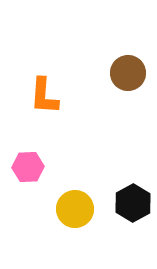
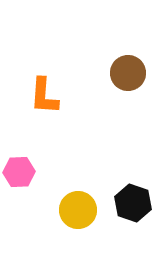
pink hexagon: moved 9 px left, 5 px down
black hexagon: rotated 12 degrees counterclockwise
yellow circle: moved 3 px right, 1 px down
